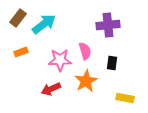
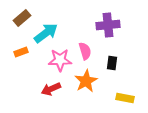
brown rectangle: moved 4 px right; rotated 12 degrees clockwise
cyan arrow: moved 2 px right, 9 px down
